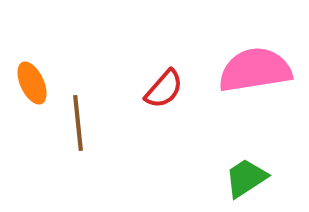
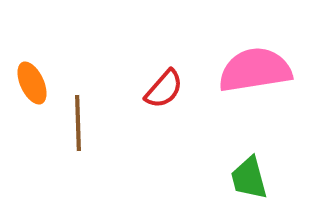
brown line: rotated 4 degrees clockwise
green trapezoid: moved 3 px right; rotated 72 degrees counterclockwise
